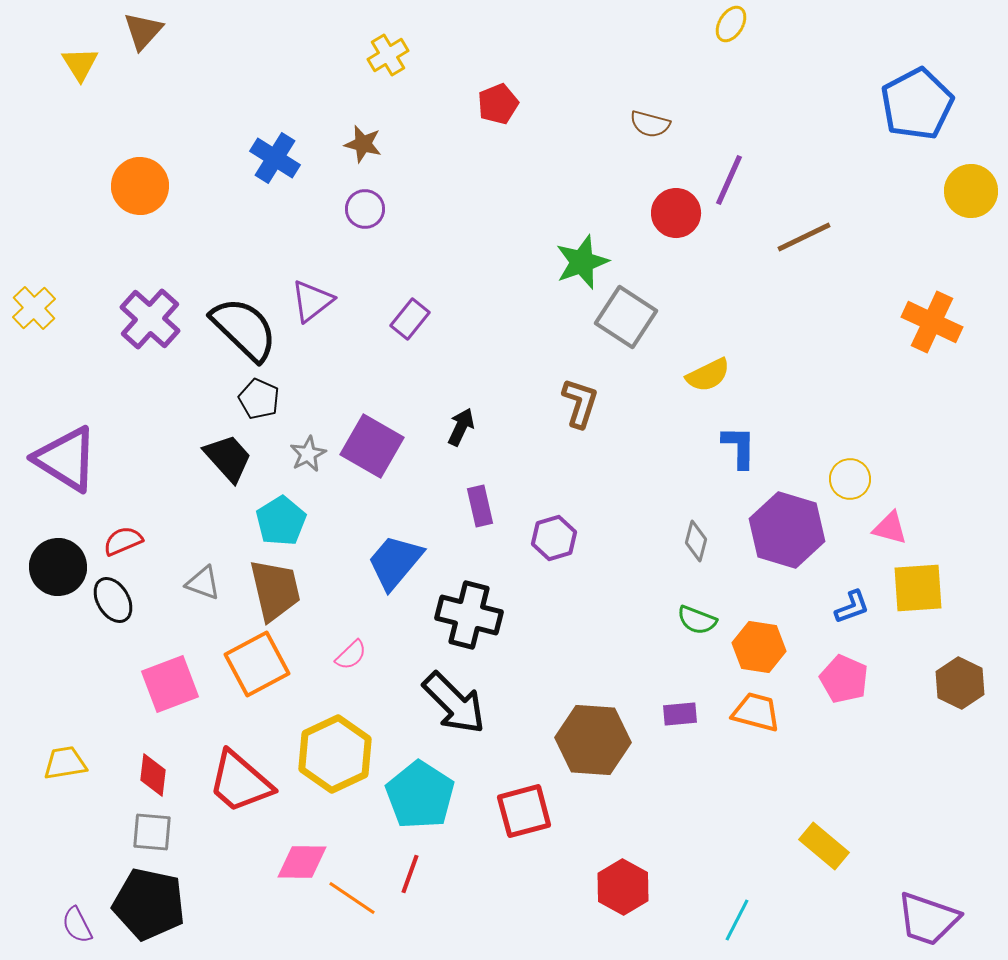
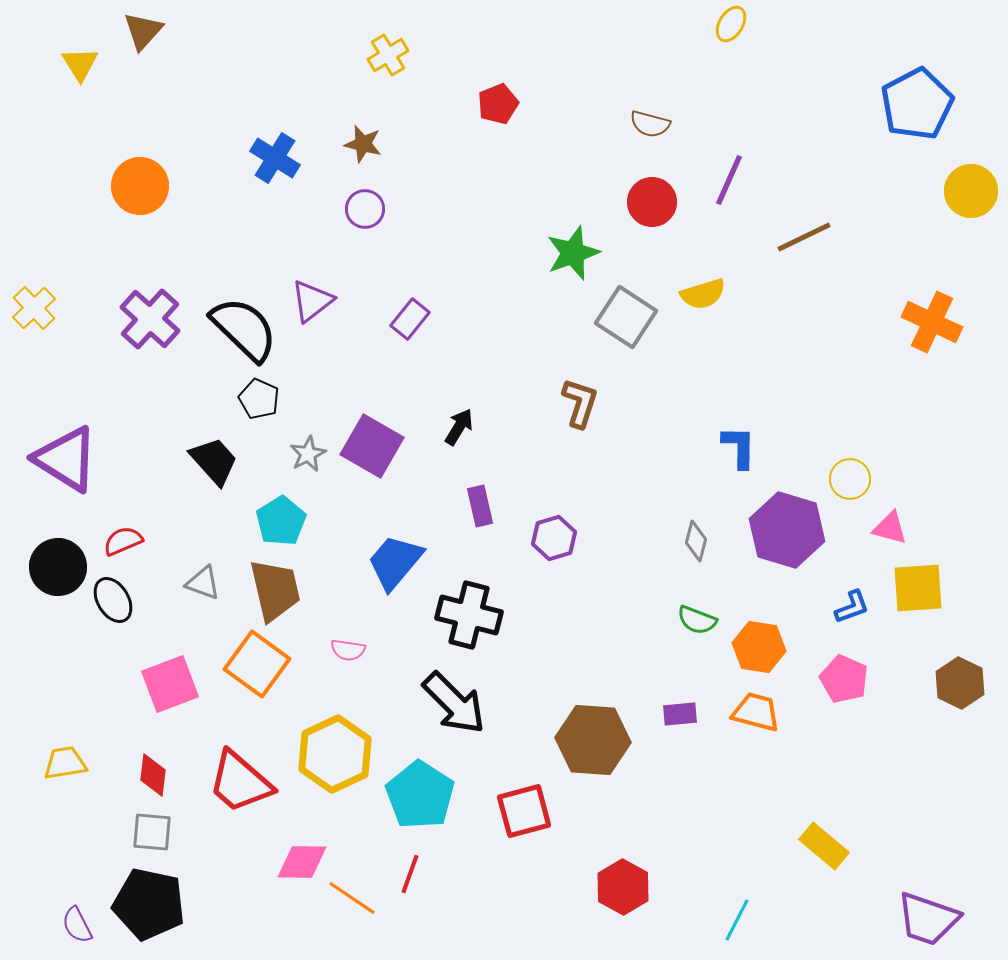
red circle at (676, 213): moved 24 px left, 11 px up
green star at (582, 262): moved 9 px left, 9 px up
yellow semicircle at (708, 375): moved 5 px left, 81 px up; rotated 9 degrees clockwise
black arrow at (461, 427): moved 2 px left; rotated 6 degrees clockwise
black trapezoid at (228, 458): moved 14 px left, 3 px down
pink semicircle at (351, 655): moved 3 px left, 5 px up; rotated 52 degrees clockwise
orange square at (257, 664): rotated 26 degrees counterclockwise
